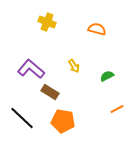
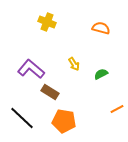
orange semicircle: moved 4 px right, 1 px up
yellow arrow: moved 2 px up
green semicircle: moved 6 px left, 2 px up
orange pentagon: moved 1 px right
